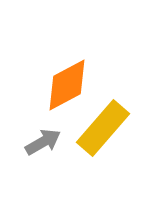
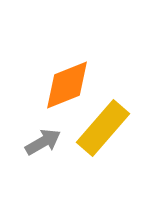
orange diamond: rotated 6 degrees clockwise
